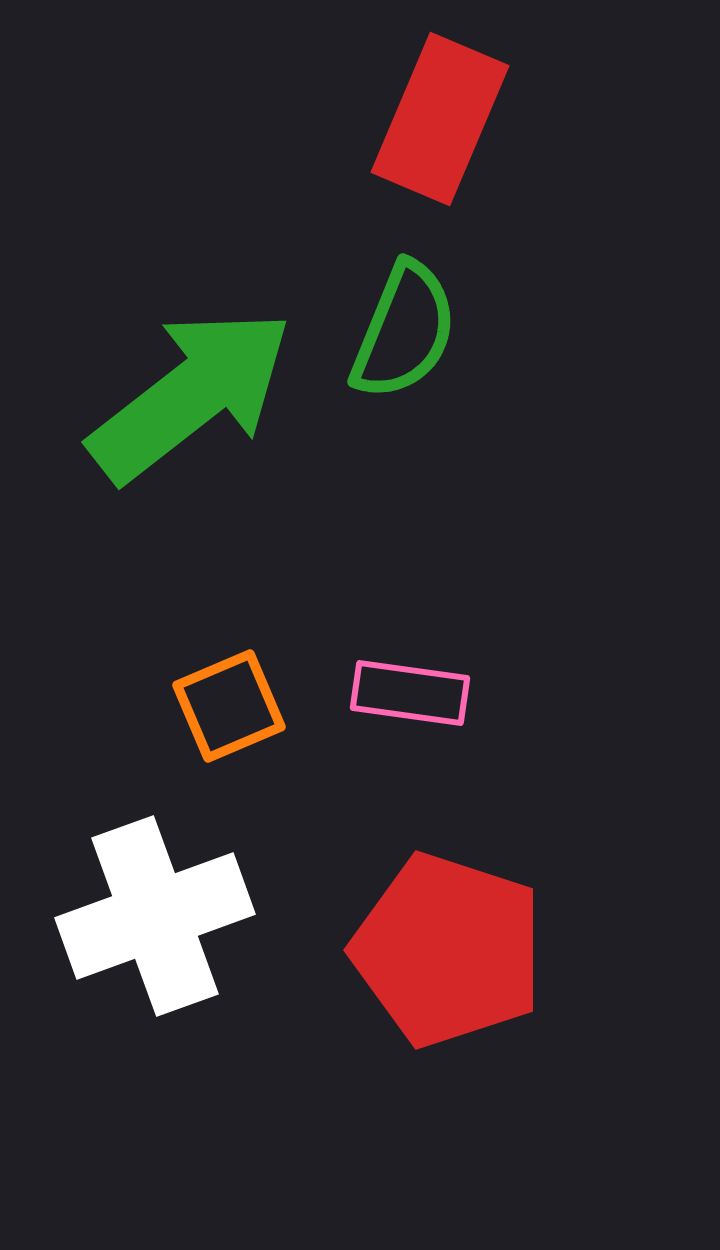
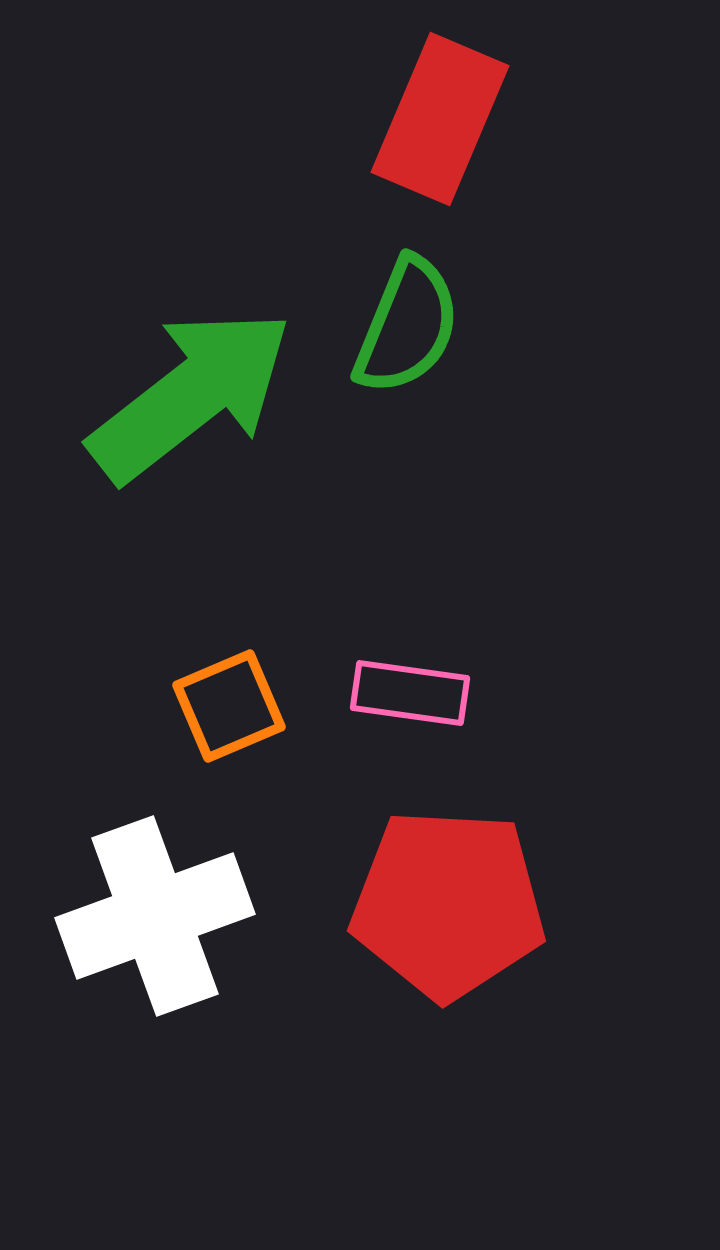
green semicircle: moved 3 px right, 5 px up
red pentagon: moved 46 px up; rotated 15 degrees counterclockwise
